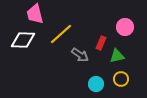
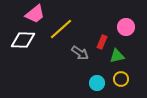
pink trapezoid: rotated 115 degrees counterclockwise
pink circle: moved 1 px right
yellow line: moved 5 px up
red rectangle: moved 1 px right, 1 px up
gray arrow: moved 2 px up
cyan circle: moved 1 px right, 1 px up
